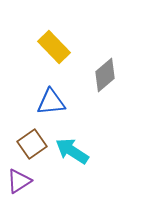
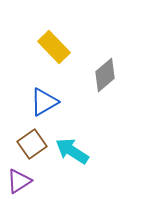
blue triangle: moved 7 px left; rotated 24 degrees counterclockwise
